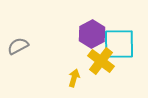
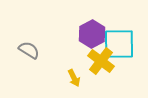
gray semicircle: moved 11 px right, 4 px down; rotated 60 degrees clockwise
yellow arrow: rotated 138 degrees clockwise
